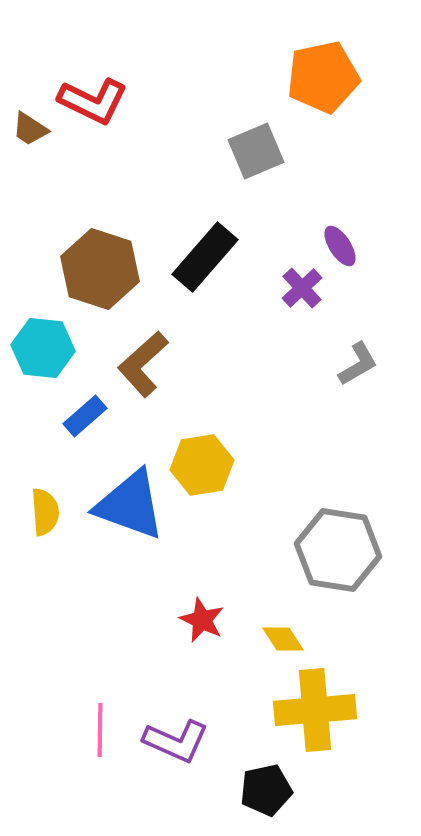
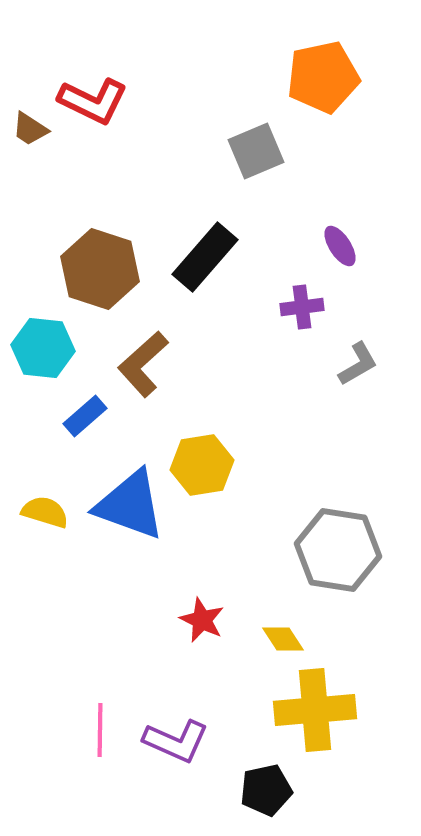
purple cross: moved 19 px down; rotated 36 degrees clockwise
yellow semicircle: rotated 69 degrees counterclockwise
